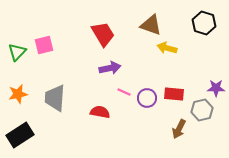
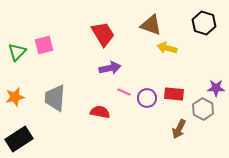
orange star: moved 3 px left, 3 px down
gray hexagon: moved 1 px right, 1 px up; rotated 20 degrees counterclockwise
black rectangle: moved 1 px left, 4 px down
